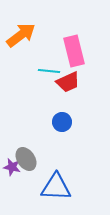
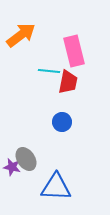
red trapezoid: rotated 55 degrees counterclockwise
